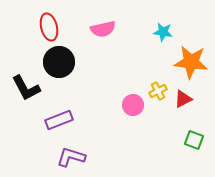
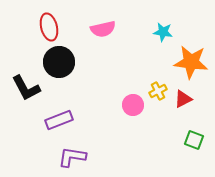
purple L-shape: moved 1 px right; rotated 8 degrees counterclockwise
